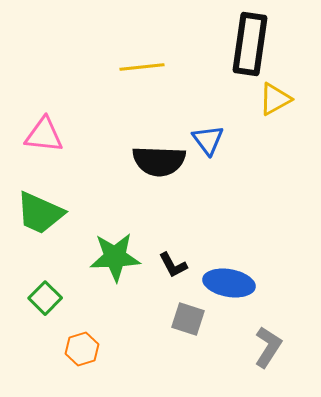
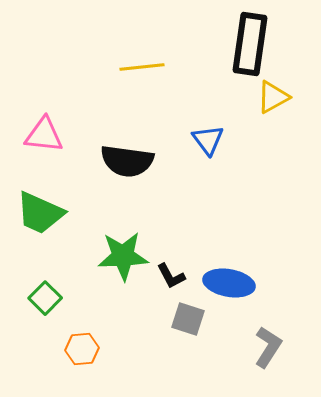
yellow triangle: moved 2 px left, 2 px up
black semicircle: moved 32 px left; rotated 6 degrees clockwise
green star: moved 8 px right, 1 px up
black L-shape: moved 2 px left, 11 px down
orange hexagon: rotated 12 degrees clockwise
